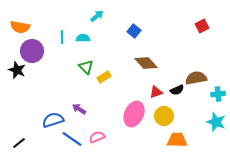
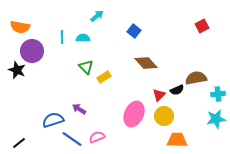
red triangle: moved 3 px right, 3 px down; rotated 24 degrees counterclockwise
cyan star: moved 3 px up; rotated 30 degrees counterclockwise
